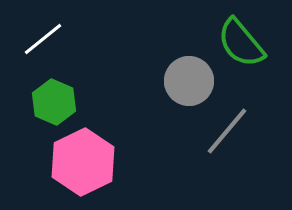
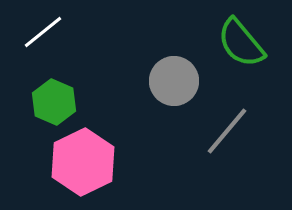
white line: moved 7 px up
gray circle: moved 15 px left
